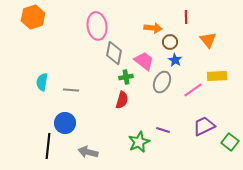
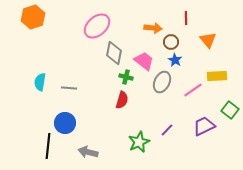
red line: moved 1 px down
pink ellipse: rotated 56 degrees clockwise
brown circle: moved 1 px right
green cross: rotated 24 degrees clockwise
cyan semicircle: moved 2 px left
gray line: moved 2 px left, 2 px up
purple line: moved 4 px right; rotated 64 degrees counterclockwise
green square: moved 32 px up
